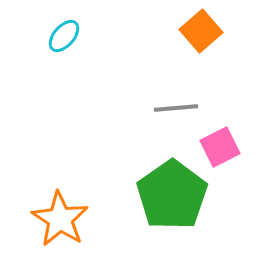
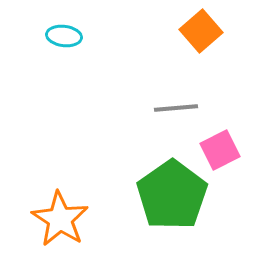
cyan ellipse: rotated 56 degrees clockwise
pink square: moved 3 px down
